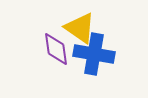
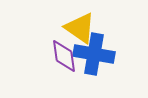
purple diamond: moved 8 px right, 7 px down
